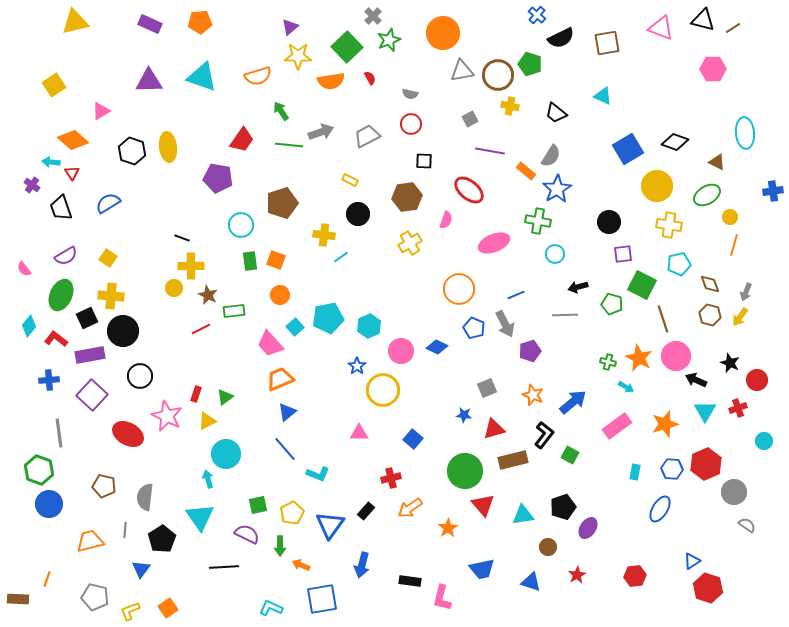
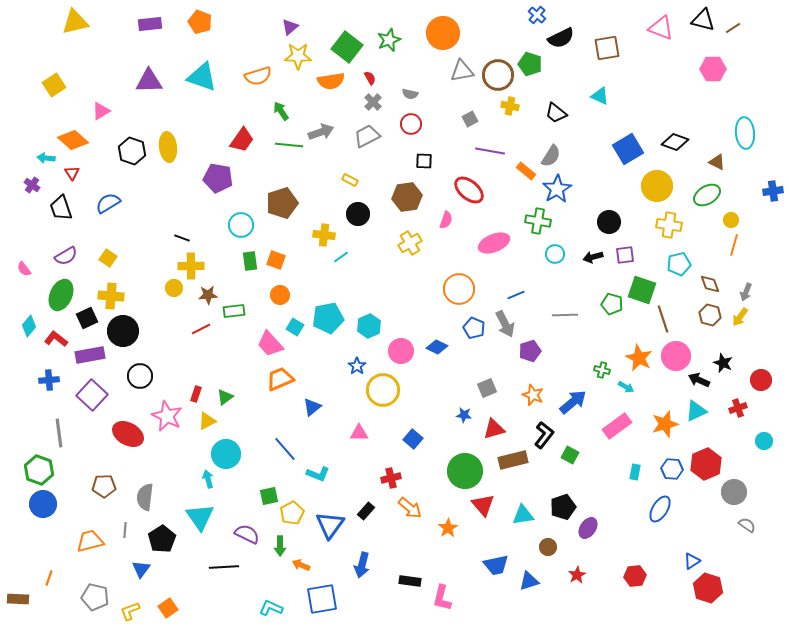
gray cross at (373, 16): moved 86 px down
orange pentagon at (200, 22): rotated 25 degrees clockwise
purple rectangle at (150, 24): rotated 30 degrees counterclockwise
brown square at (607, 43): moved 5 px down
green square at (347, 47): rotated 8 degrees counterclockwise
cyan triangle at (603, 96): moved 3 px left
cyan arrow at (51, 162): moved 5 px left, 4 px up
yellow circle at (730, 217): moved 1 px right, 3 px down
purple square at (623, 254): moved 2 px right, 1 px down
green square at (642, 285): moved 5 px down; rotated 8 degrees counterclockwise
black arrow at (578, 287): moved 15 px right, 30 px up
brown star at (208, 295): rotated 30 degrees counterclockwise
cyan square at (295, 327): rotated 18 degrees counterclockwise
green cross at (608, 362): moved 6 px left, 8 px down
black star at (730, 363): moved 7 px left
black arrow at (696, 380): moved 3 px right
red circle at (757, 380): moved 4 px right
cyan triangle at (705, 411): moved 9 px left; rotated 35 degrees clockwise
blue triangle at (287, 412): moved 25 px right, 5 px up
brown pentagon at (104, 486): rotated 15 degrees counterclockwise
blue circle at (49, 504): moved 6 px left
green square at (258, 505): moved 11 px right, 9 px up
orange arrow at (410, 508): rotated 105 degrees counterclockwise
blue trapezoid at (482, 569): moved 14 px right, 4 px up
orange line at (47, 579): moved 2 px right, 1 px up
blue triangle at (531, 582): moved 2 px left, 1 px up; rotated 35 degrees counterclockwise
